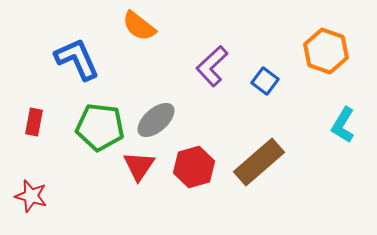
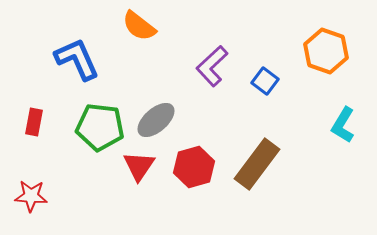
brown rectangle: moved 2 px left, 2 px down; rotated 12 degrees counterclockwise
red star: rotated 12 degrees counterclockwise
